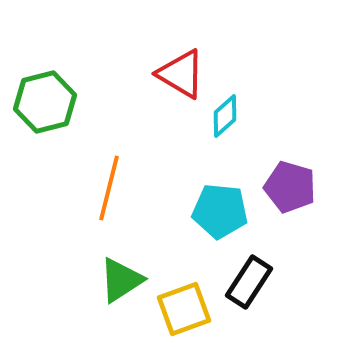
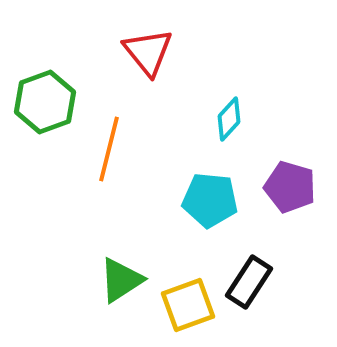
red triangle: moved 33 px left, 22 px up; rotated 20 degrees clockwise
green hexagon: rotated 6 degrees counterclockwise
cyan diamond: moved 4 px right, 3 px down; rotated 6 degrees counterclockwise
orange line: moved 39 px up
cyan pentagon: moved 10 px left, 11 px up
yellow square: moved 4 px right, 4 px up
